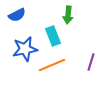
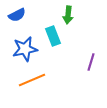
orange line: moved 20 px left, 15 px down
